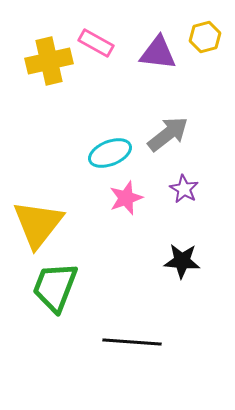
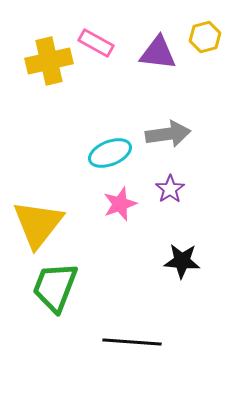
gray arrow: rotated 30 degrees clockwise
purple star: moved 14 px left; rotated 8 degrees clockwise
pink star: moved 6 px left, 6 px down
